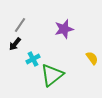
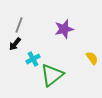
gray line: moved 1 px left; rotated 14 degrees counterclockwise
